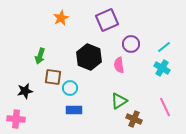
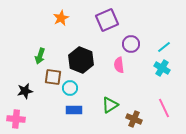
black hexagon: moved 8 px left, 3 px down
green triangle: moved 9 px left, 4 px down
pink line: moved 1 px left, 1 px down
